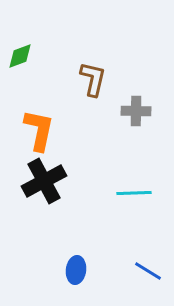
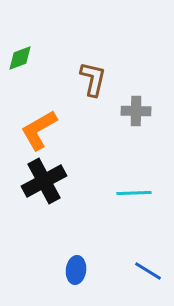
green diamond: moved 2 px down
orange L-shape: rotated 132 degrees counterclockwise
